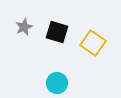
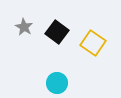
gray star: rotated 18 degrees counterclockwise
black square: rotated 20 degrees clockwise
